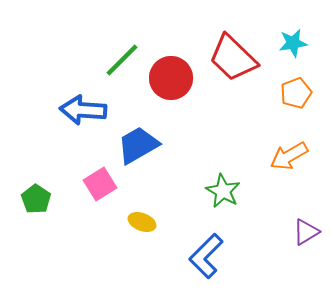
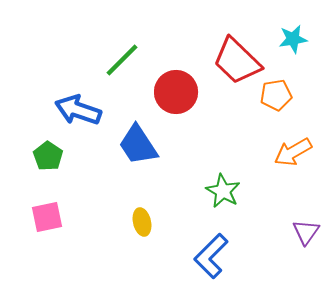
cyan star: moved 4 px up
red trapezoid: moved 4 px right, 3 px down
red circle: moved 5 px right, 14 px down
orange pentagon: moved 20 px left, 2 px down; rotated 12 degrees clockwise
blue arrow: moved 5 px left; rotated 15 degrees clockwise
blue trapezoid: rotated 93 degrees counterclockwise
orange arrow: moved 4 px right, 4 px up
pink square: moved 53 px left, 33 px down; rotated 20 degrees clockwise
green pentagon: moved 12 px right, 43 px up
yellow ellipse: rotated 56 degrees clockwise
purple triangle: rotated 24 degrees counterclockwise
blue L-shape: moved 5 px right
